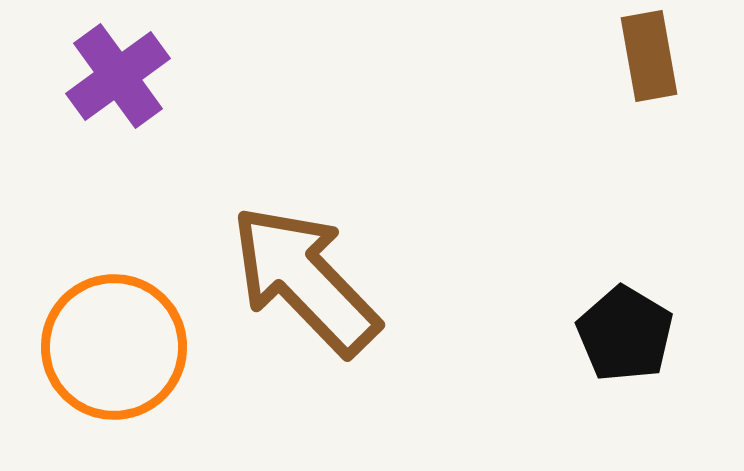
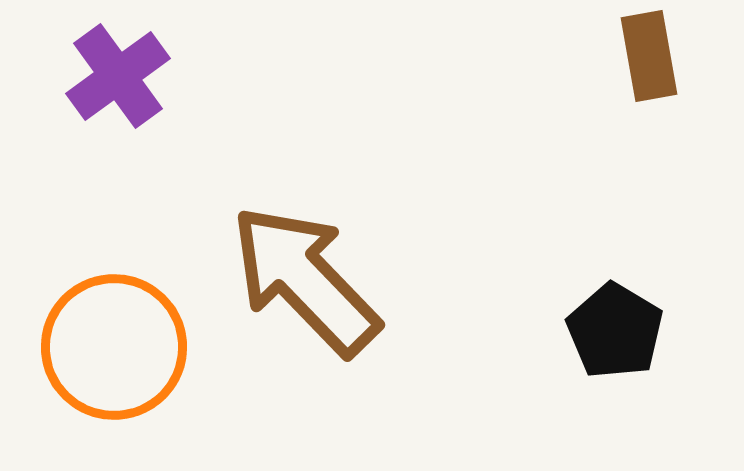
black pentagon: moved 10 px left, 3 px up
